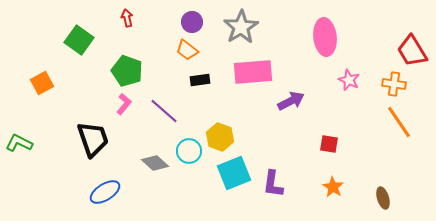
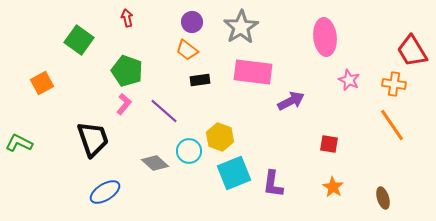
pink rectangle: rotated 12 degrees clockwise
orange line: moved 7 px left, 3 px down
